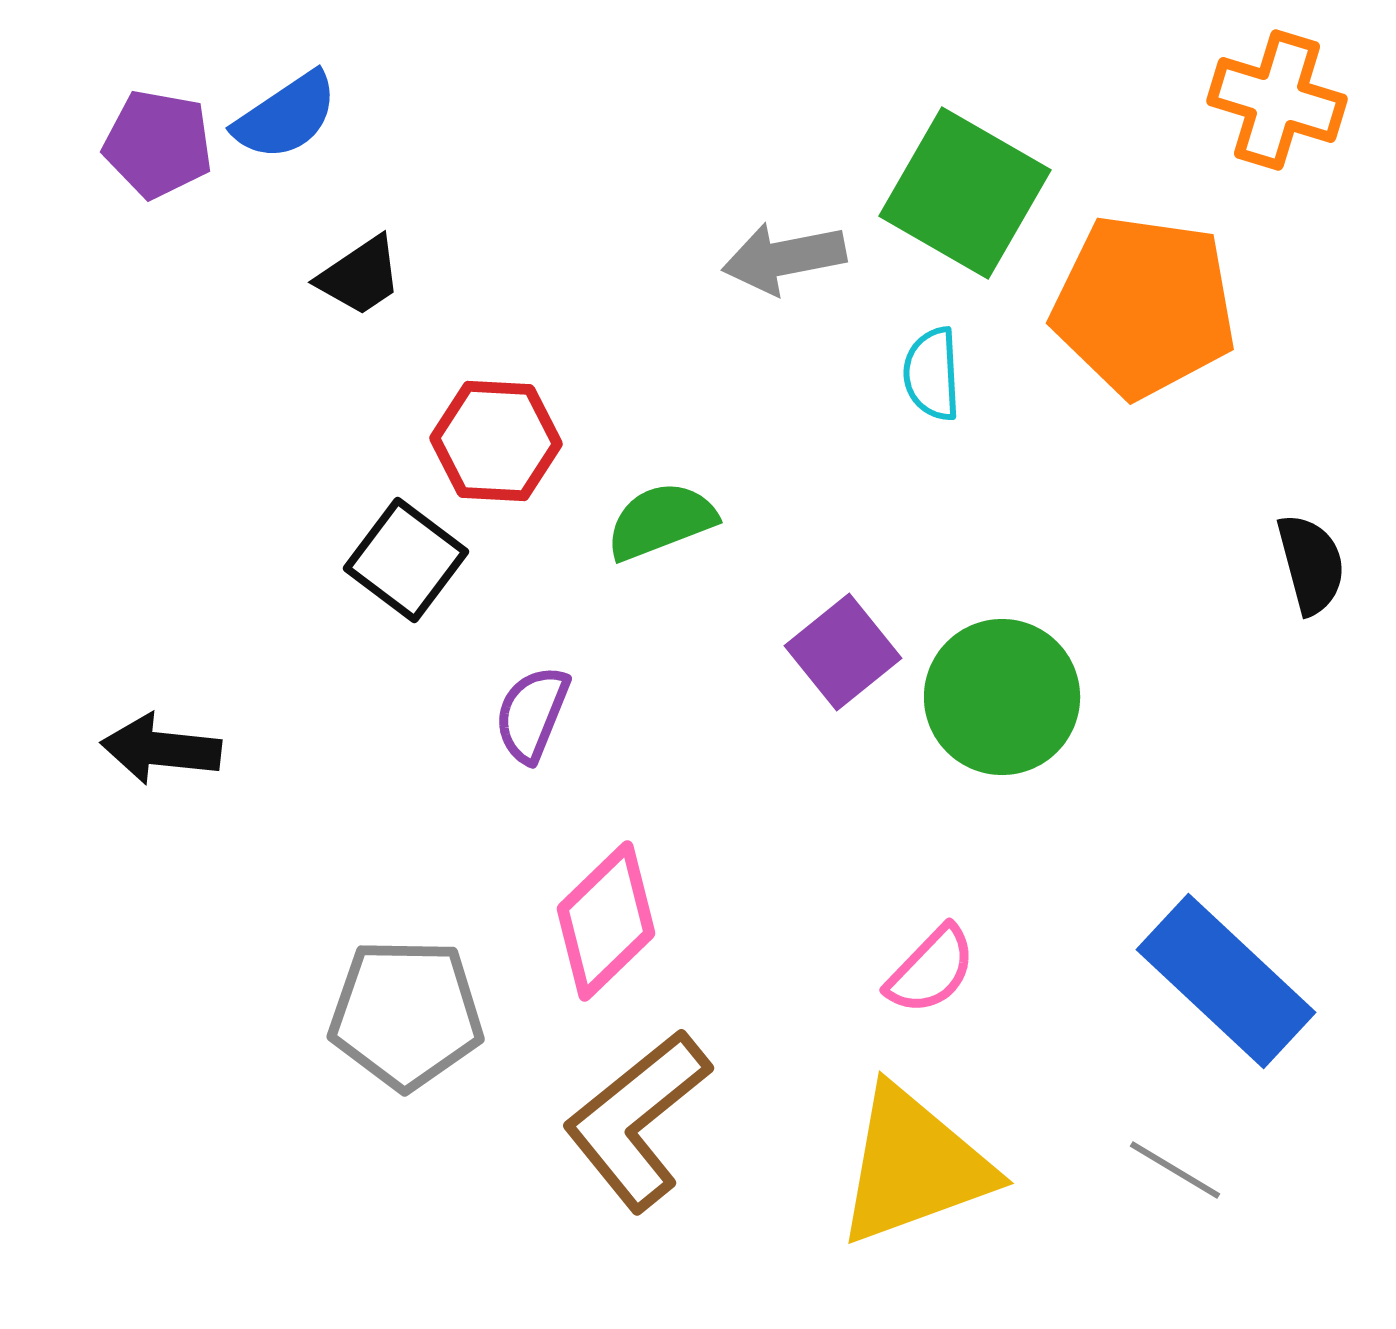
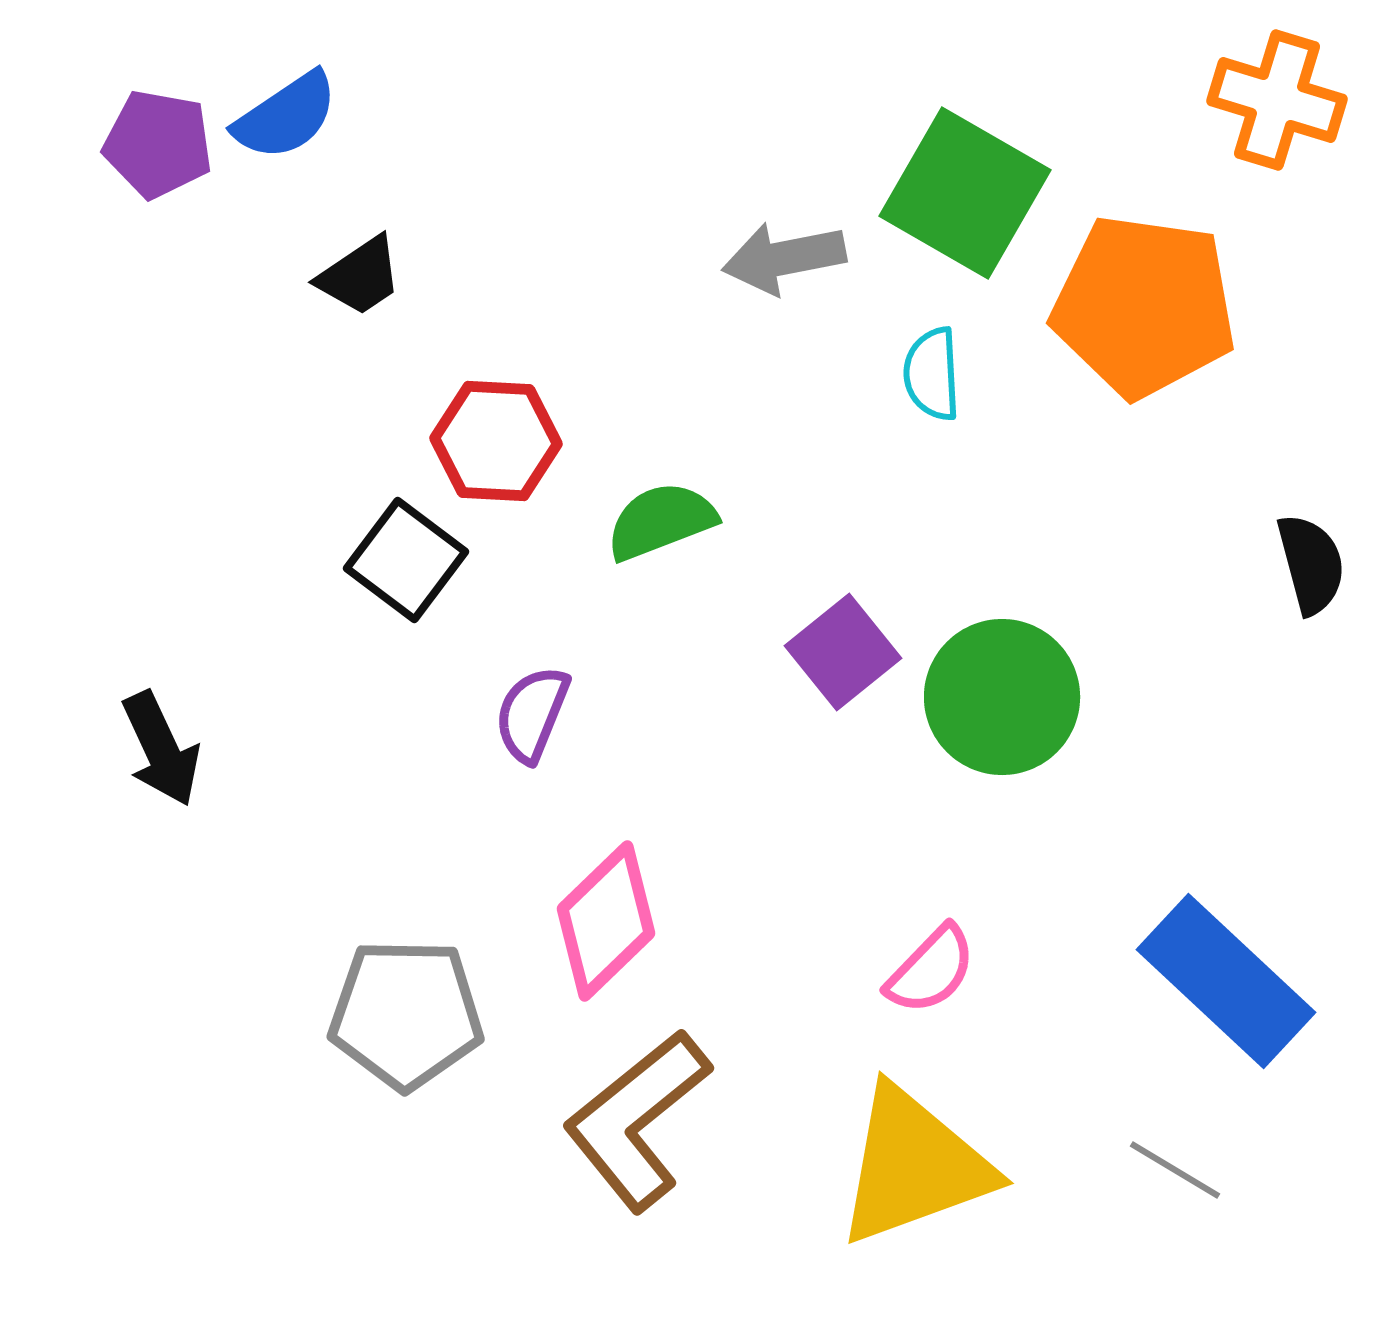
black arrow: rotated 121 degrees counterclockwise
